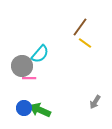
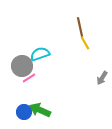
brown line: rotated 48 degrees counterclockwise
yellow line: rotated 24 degrees clockwise
cyan semicircle: rotated 150 degrees counterclockwise
pink line: rotated 32 degrees counterclockwise
gray arrow: moved 7 px right, 24 px up
blue circle: moved 4 px down
